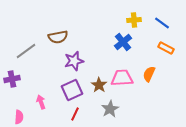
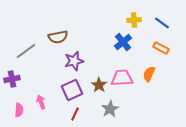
orange rectangle: moved 5 px left
pink semicircle: moved 7 px up
